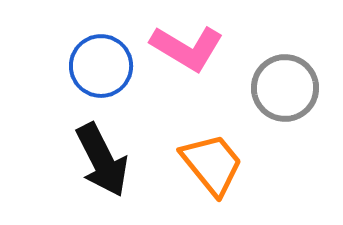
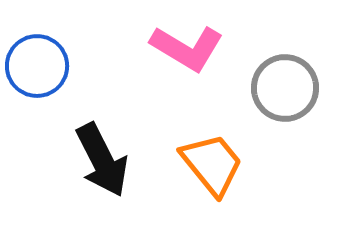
blue circle: moved 64 px left
